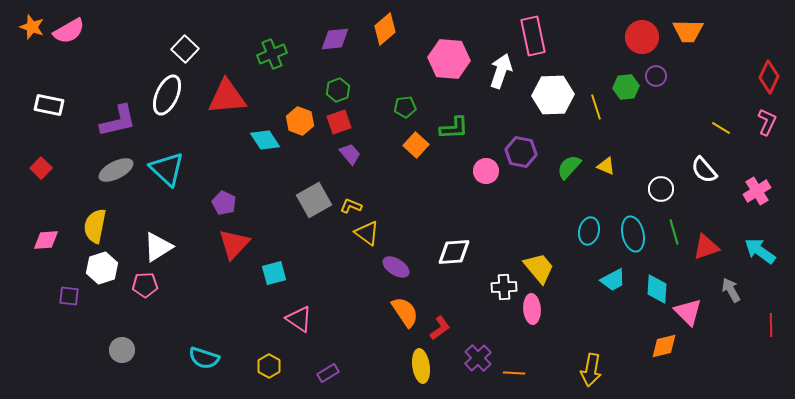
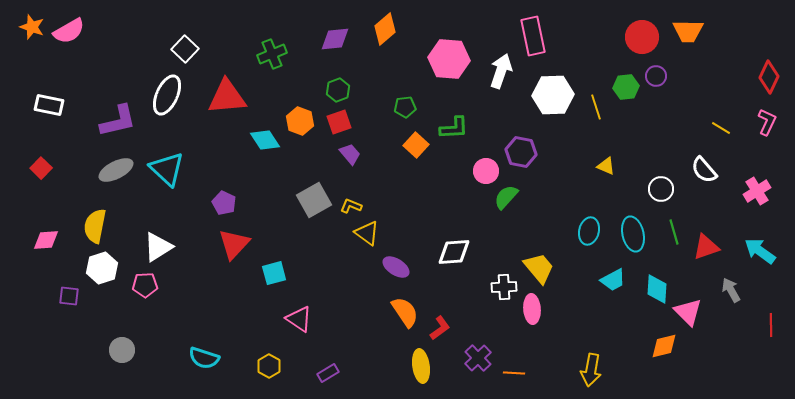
green semicircle at (569, 167): moved 63 px left, 30 px down
